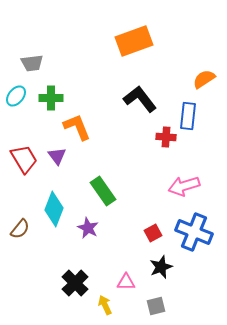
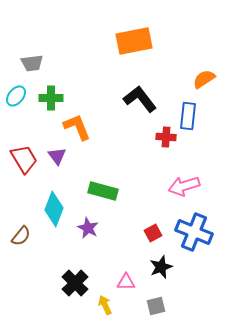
orange rectangle: rotated 9 degrees clockwise
green rectangle: rotated 40 degrees counterclockwise
brown semicircle: moved 1 px right, 7 px down
